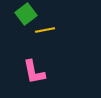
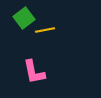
green square: moved 2 px left, 4 px down
